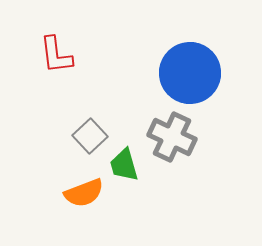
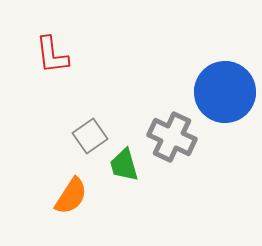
red L-shape: moved 4 px left
blue circle: moved 35 px right, 19 px down
gray square: rotated 8 degrees clockwise
orange semicircle: moved 13 px left, 3 px down; rotated 36 degrees counterclockwise
